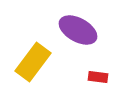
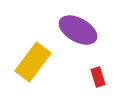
red rectangle: rotated 66 degrees clockwise
